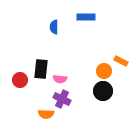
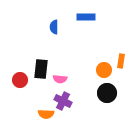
orange rectangle: rotated 72 degrees clockwise
orange circle: moved 1 px up
black circle: moved 4 px right, 2 px down
purple cross: moved 1 px right, 2 px down
